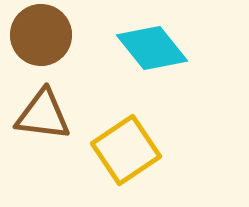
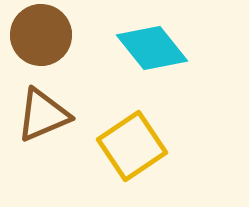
brown triangle: rotated 30 degrees counterclockwise
yellow square: moved 6 px right, 4 px up
